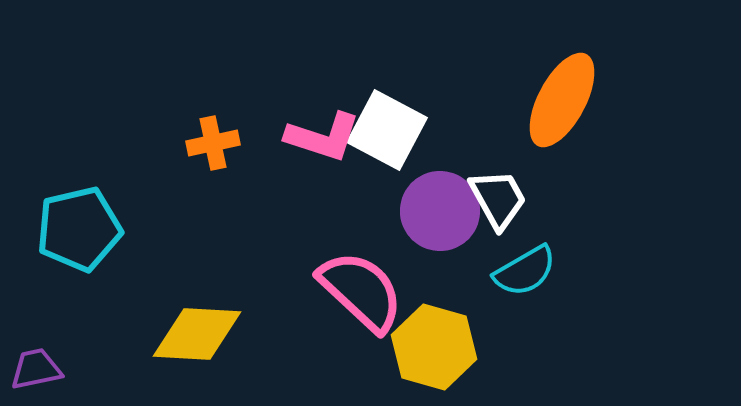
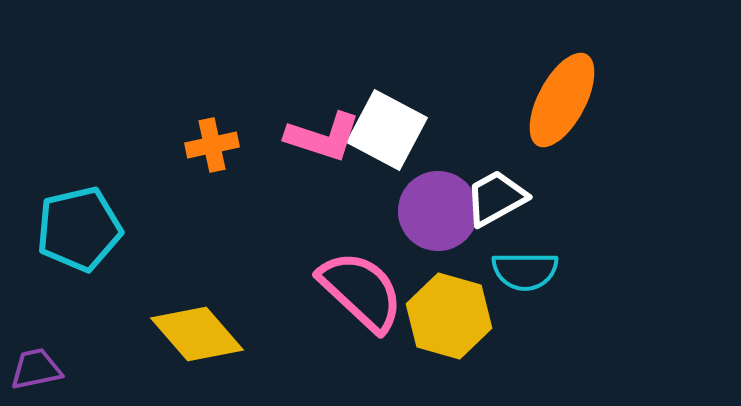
orange cross: moved 1 px left, 2 px down
white trapezoid: moved 2 px left, 1 px up; rotated 90 degrees counterclockwise
purple circle: moved 2 px left
cyan semicircle: rotated 30 degrees clockwise
yellow diamond: rotated 46 degrees clockwise
yellow hexagon: moved 15 px right, 31 px up
